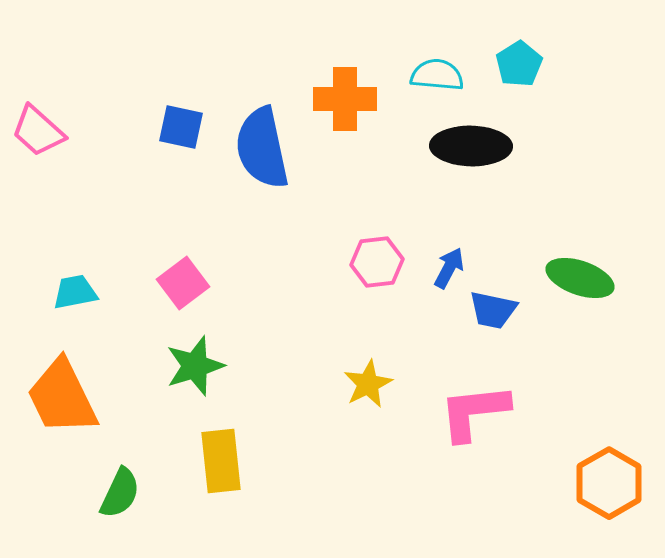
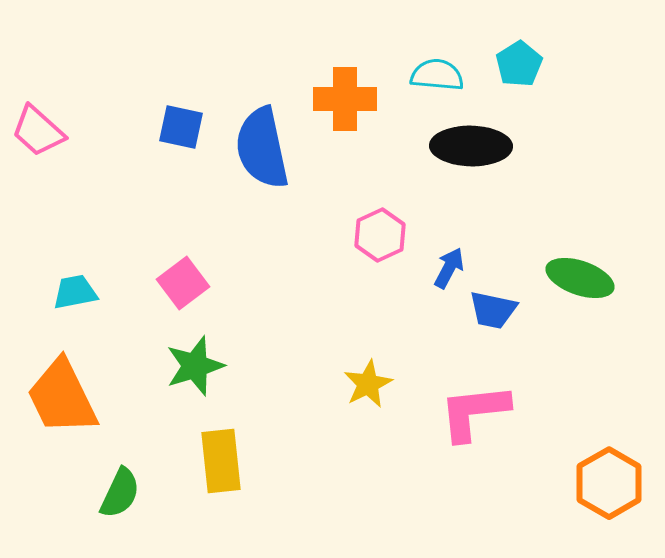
pink hexagon: moved 3 px right, 27 px up; rotated 18 degrees counterclockwise
